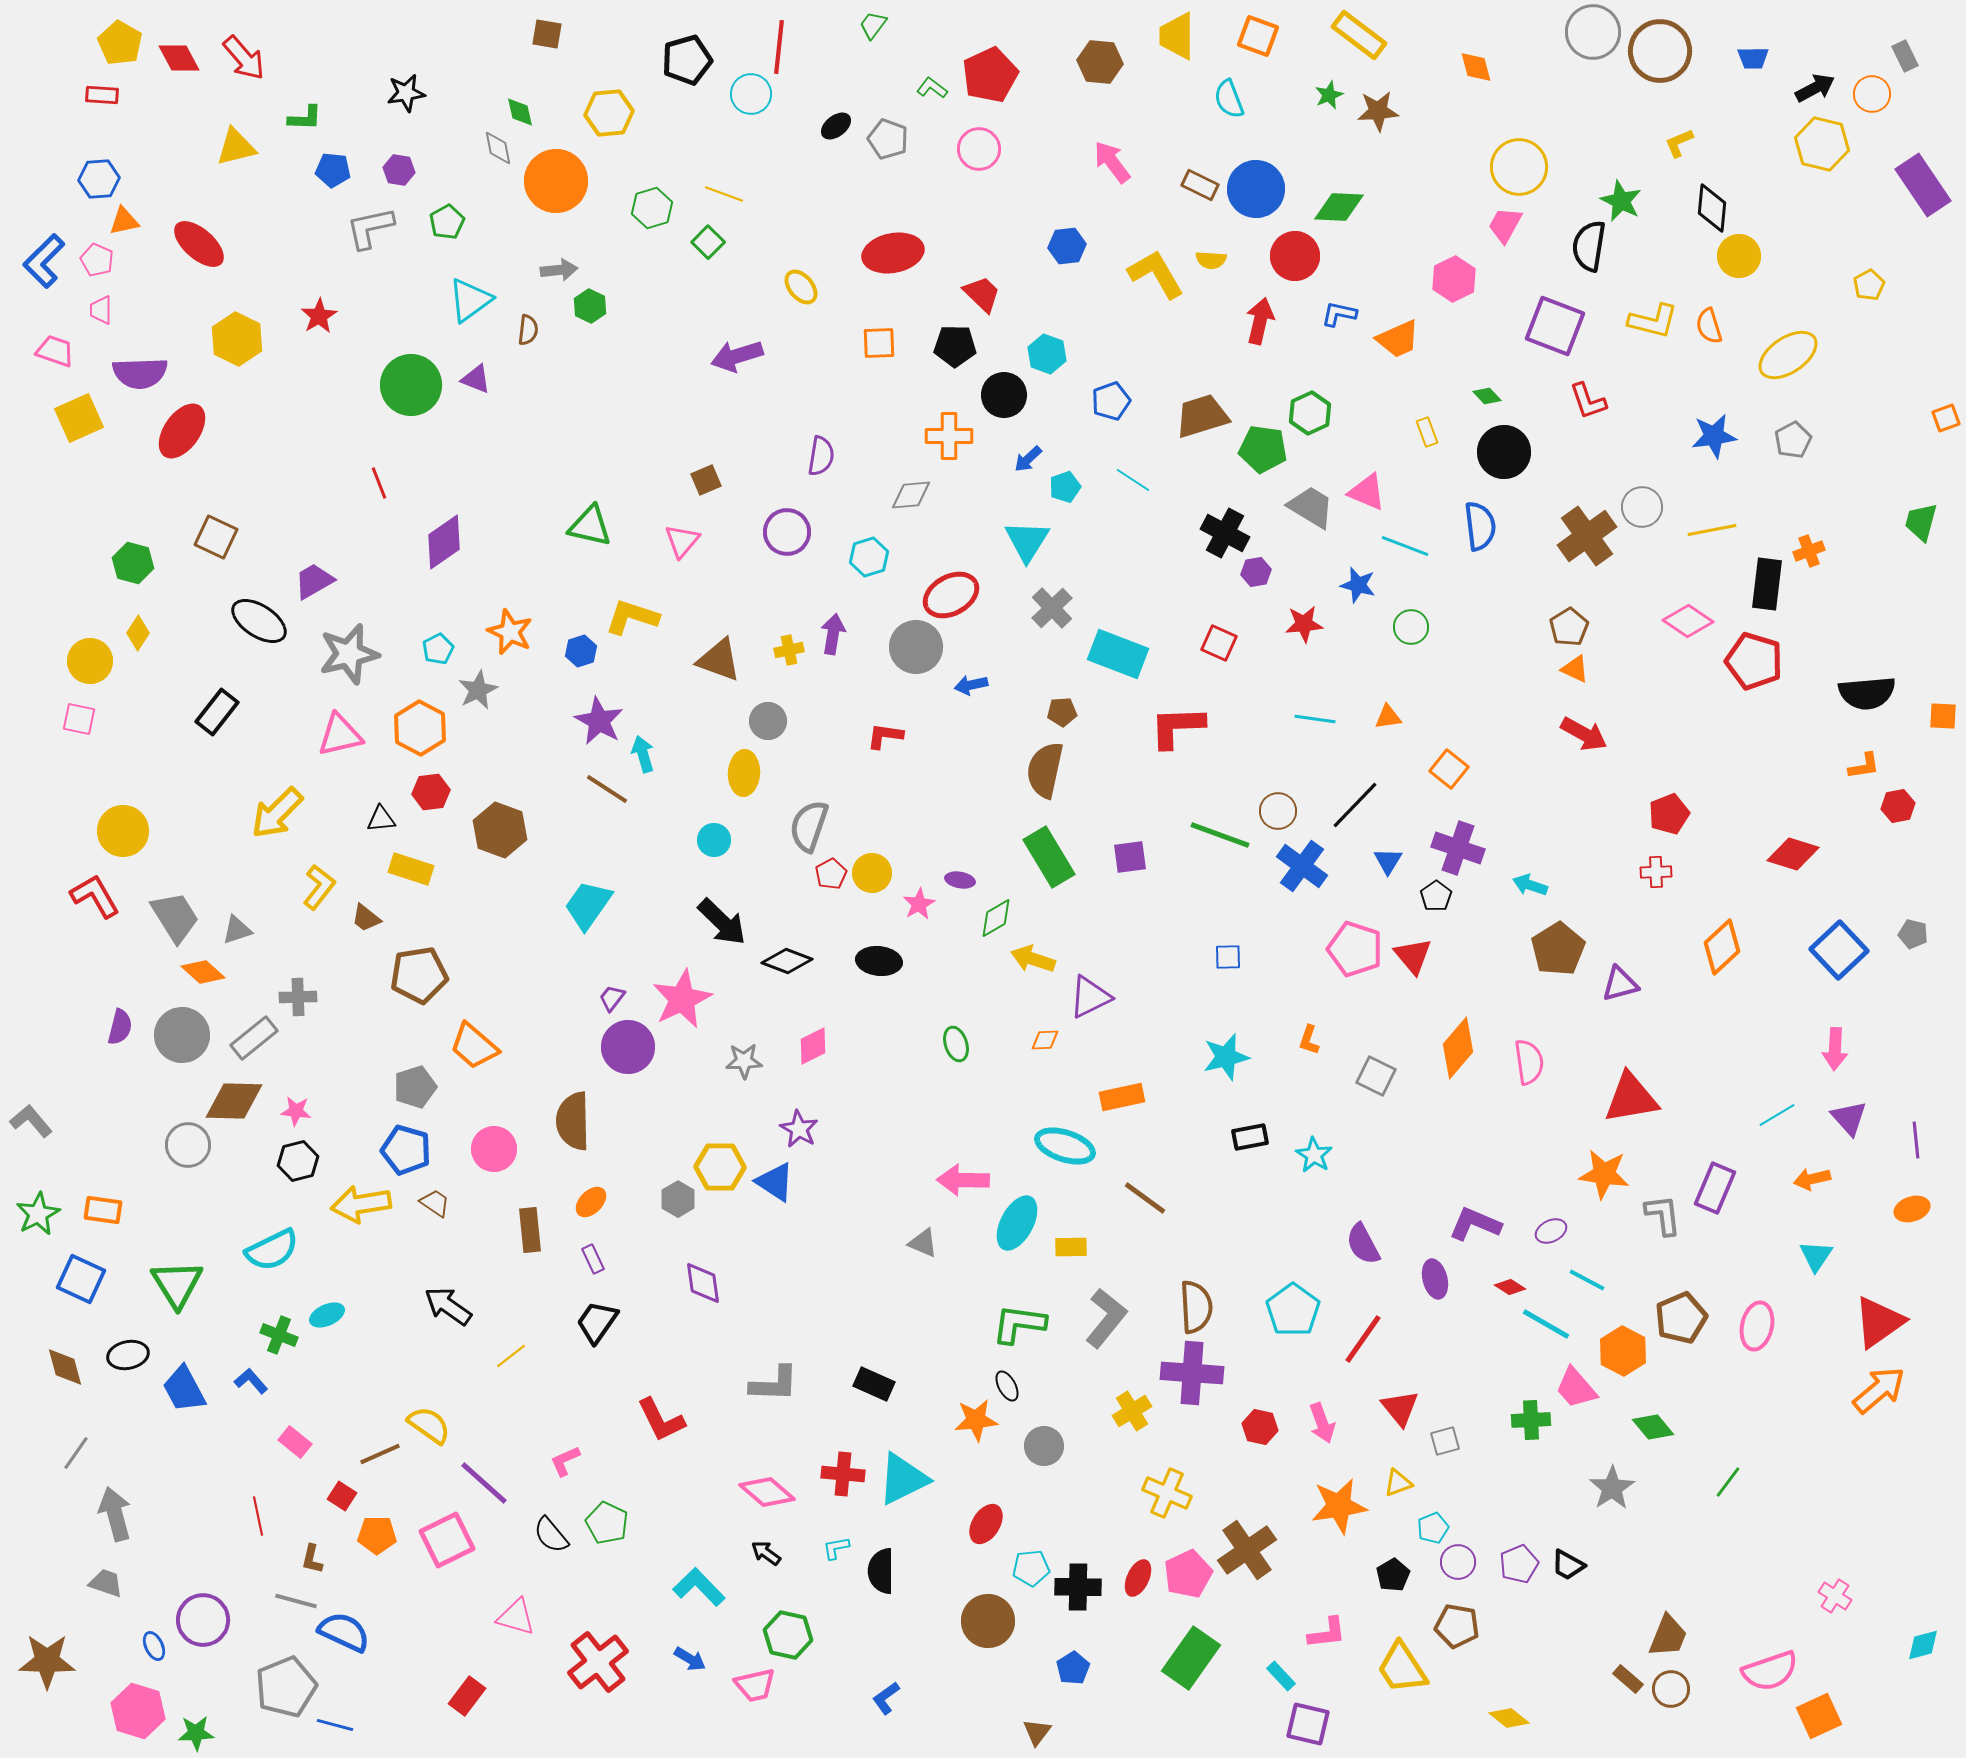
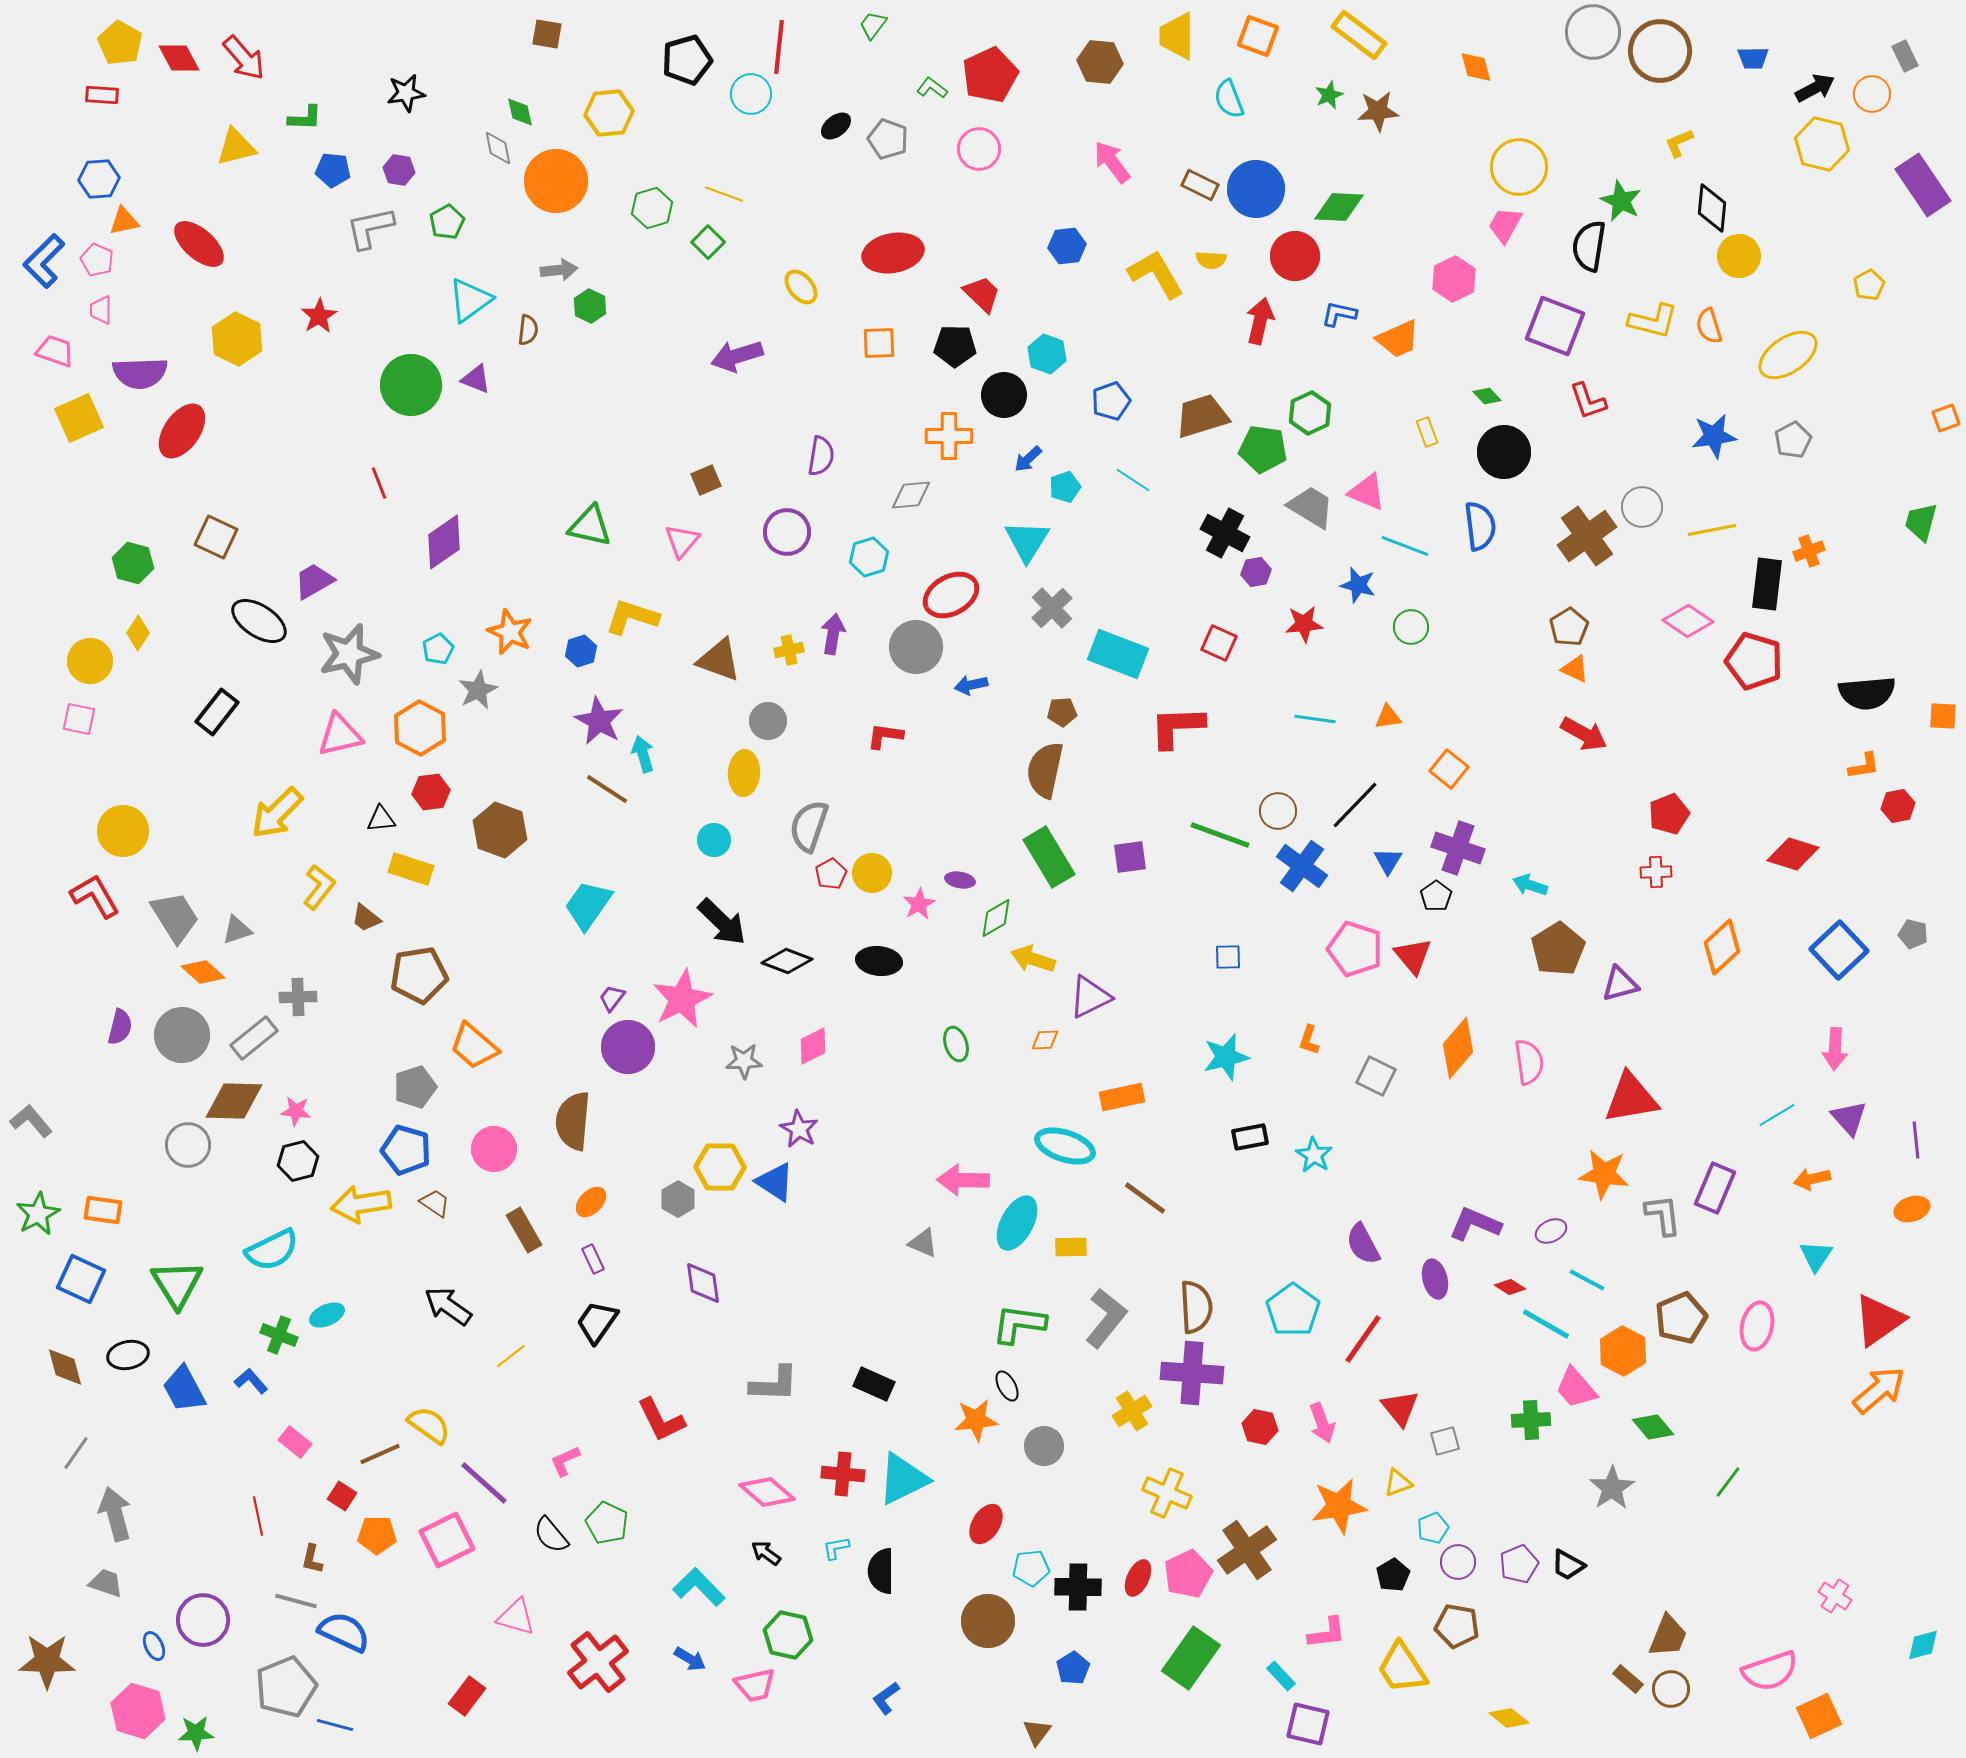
brown semicircle at (573, 1121): rotated 6 degrees clockwise
brown rectangle at (530, 1230): moved 6 px left; rotated 24 degrees counterclockwise
red triangle at (1879, 1322): moved 2 px up
